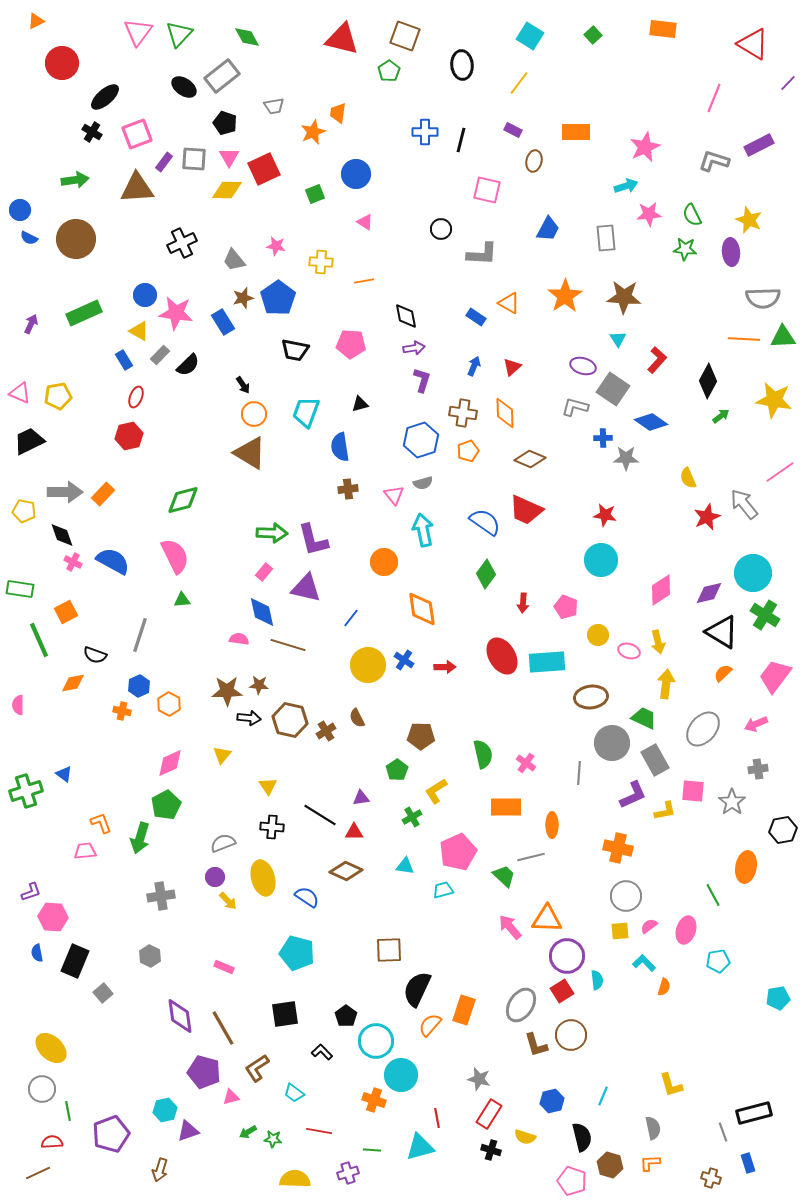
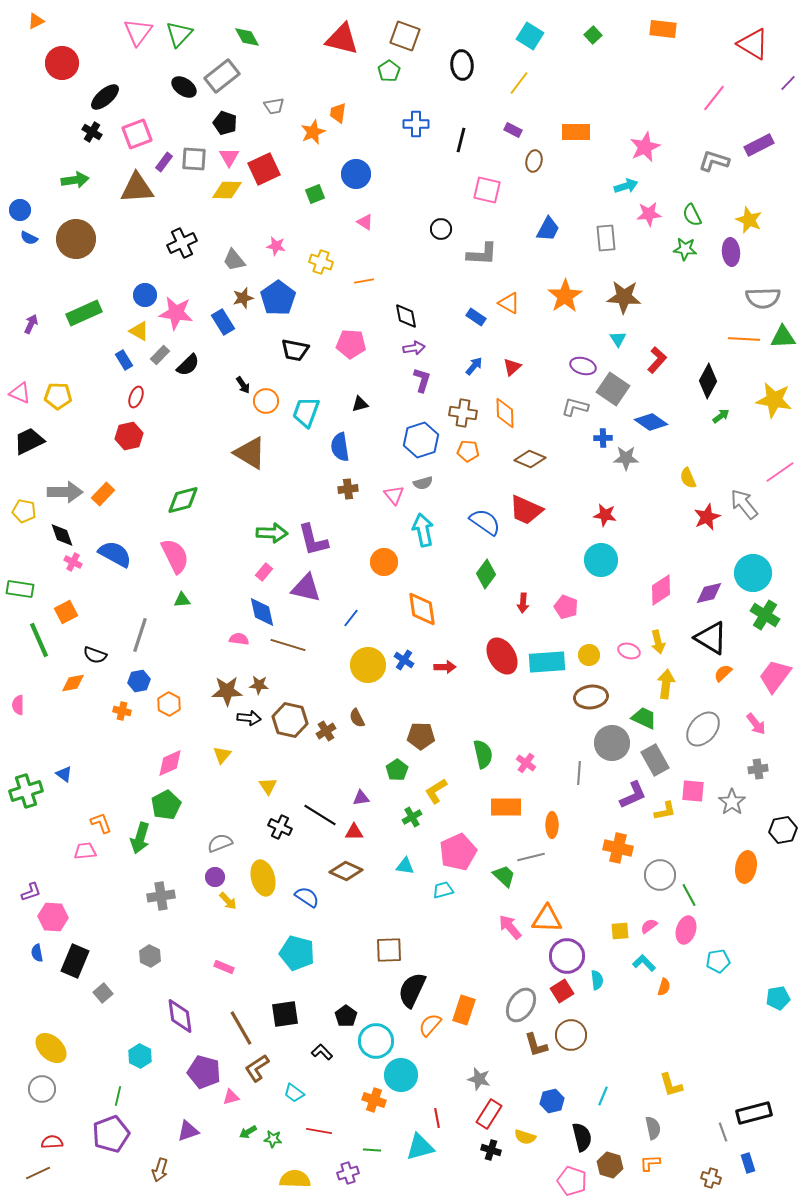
pink line at (714, 98): rotated 16 degrees clockwise
blue cross at (425, 132): moved 9 px left, 8 px up
yellow cross at (321, 262): rotated 15 degrees clockwise
blue arrow at (474, 366): rotated 18 degrees clockwise
yellow pentagon at (58, 396): rotated 12 degrees clockwise
orange circle at (254, 414): moved 12 px right, 13 px up
orange pentagon at (468, 451): rotated 25 degrees clockwise
blue semicircle at (113, 561): moved 2 px right, 7 px up
black triangle at (722, 632): moved 11 px left, 6 px down
yellow circle at (598, 635): moved 9 px left, 20 px down
blue hexagon at (139, 686): moved 5 px up; rotated 15 degrees clockwise
pink arrow at (756, 724): rotated 105 degrees counterclockwise
black cross at (272, 827): moved 8 px right; rotated 20 degrees clockwise
gray semicircle at (223, 843): moved 3 px left
green line at (713, 895): moved 24 px left
gray circle at (626, 896): moved 34 px right, 21 px up
black semicircle at (417, 989): moved 5 px left, 1 px down
brown line at (223, 1028): moved 18 px right
cyan hexagon at (165, 1110): moved 25 px left, 54 px up; rotated 20 degrees counterclockwise
green line at (68, 1111): moved 50 px right, 15 px up; rotated 24 degrees clockwise
